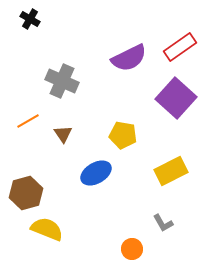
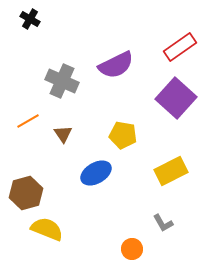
purple semicircle: moved 13 px left, 7 px down
